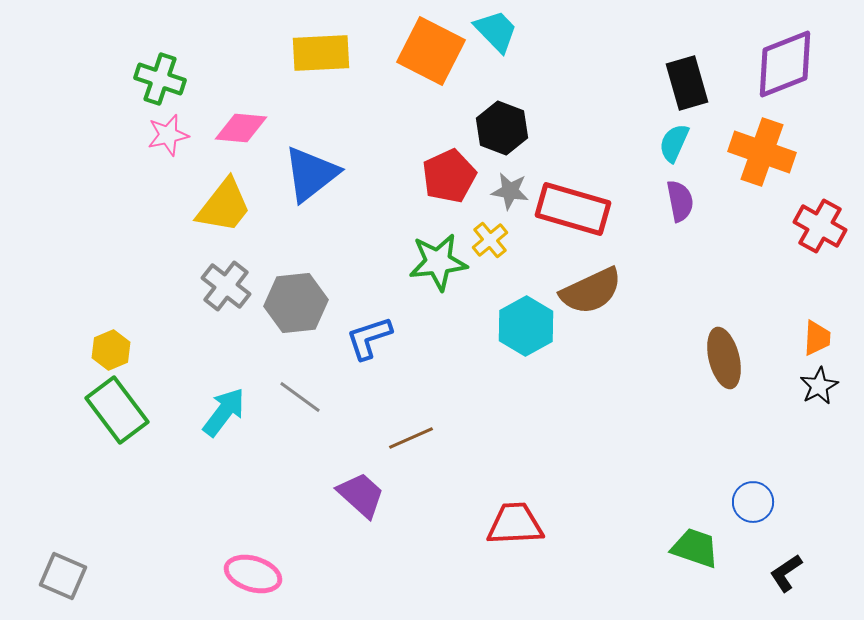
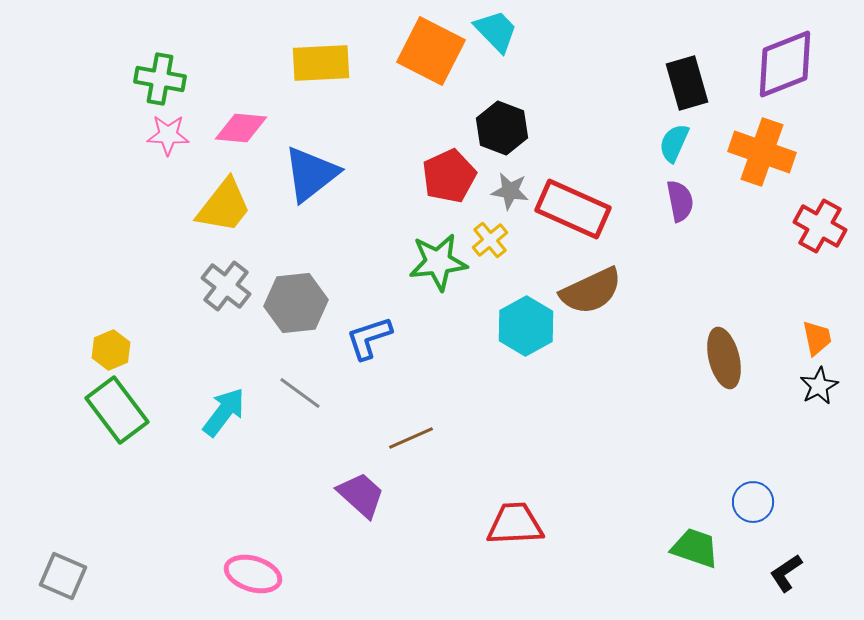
yellow rectangle: moved 10 px down
green cross: rotated 9 degrees counterclockwise
pink star: rotated 15 degrees clockwise
red rectangle: rotated 8 degrees clockwise
orange trapezoid: rotated 15 degrees counterclockwise
gray line: moved 4 px up
